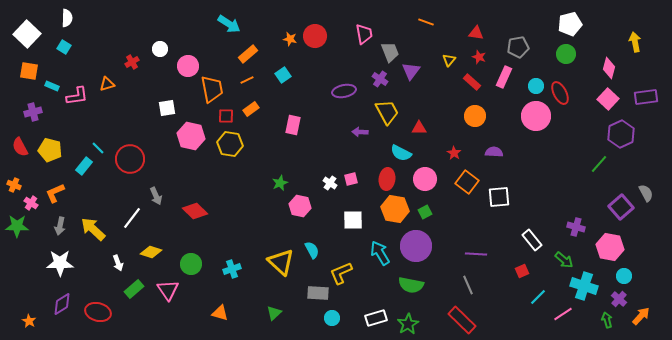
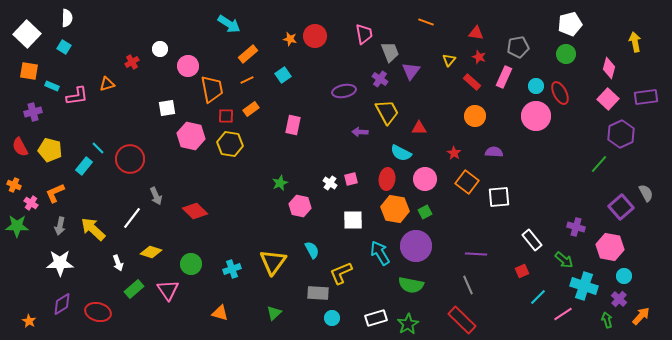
yellow triangle at (281, 262): moved 8 px left; rotated 24 degrees clockwise
